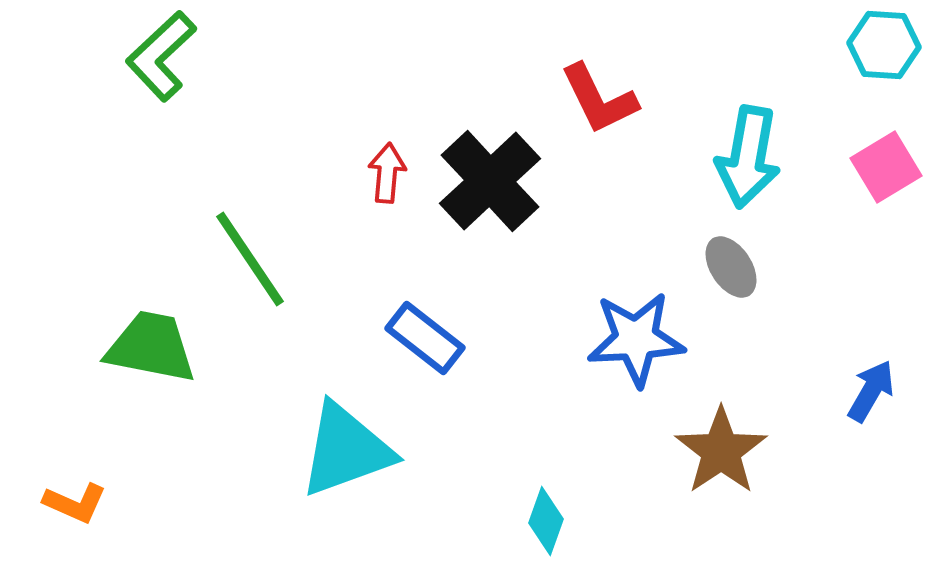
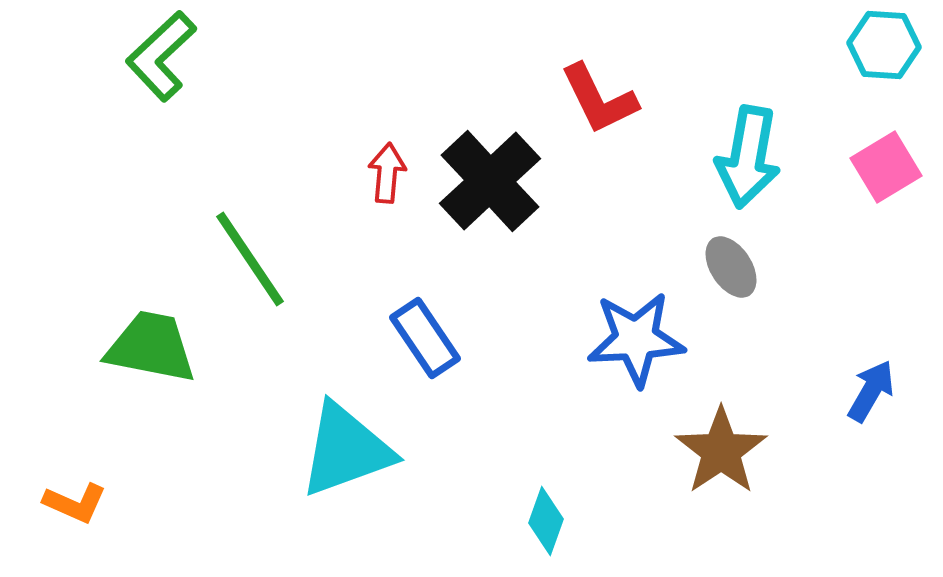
blue rectangle: rotated 18 degrees clockwise
